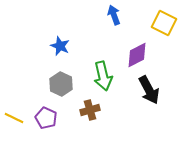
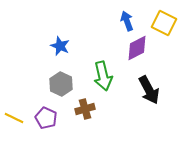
blue arrow: moved 13 px right, 6 px down
purple diamond: moved 7 px up
brown cross: moved 5 px left, 1 px up
